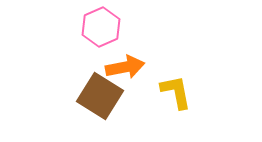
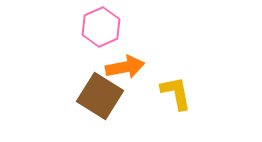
yellow L-shape: moved 1 px down
